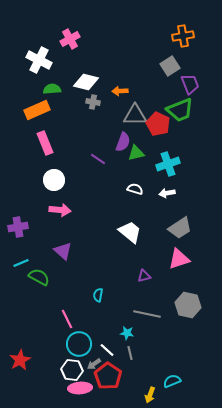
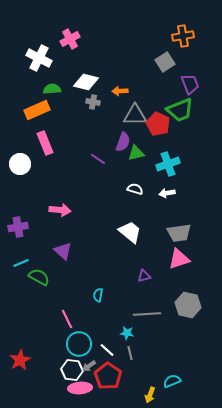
white cross at (39, 60): moved 2 px up
gray square at (170, 66): moved 5 px left, 4 px up
white circle at (54, 180): moved 34 px left, 16 px up
gray trapezoid at (180, 228): moved 1 px left, 5 px down; rotated 25 degrees clockwise
gray line at (147, 314): rotated 16 degrees counterclockwise
gray arrow at (94, 364): moved 5 px left, 2 px down
